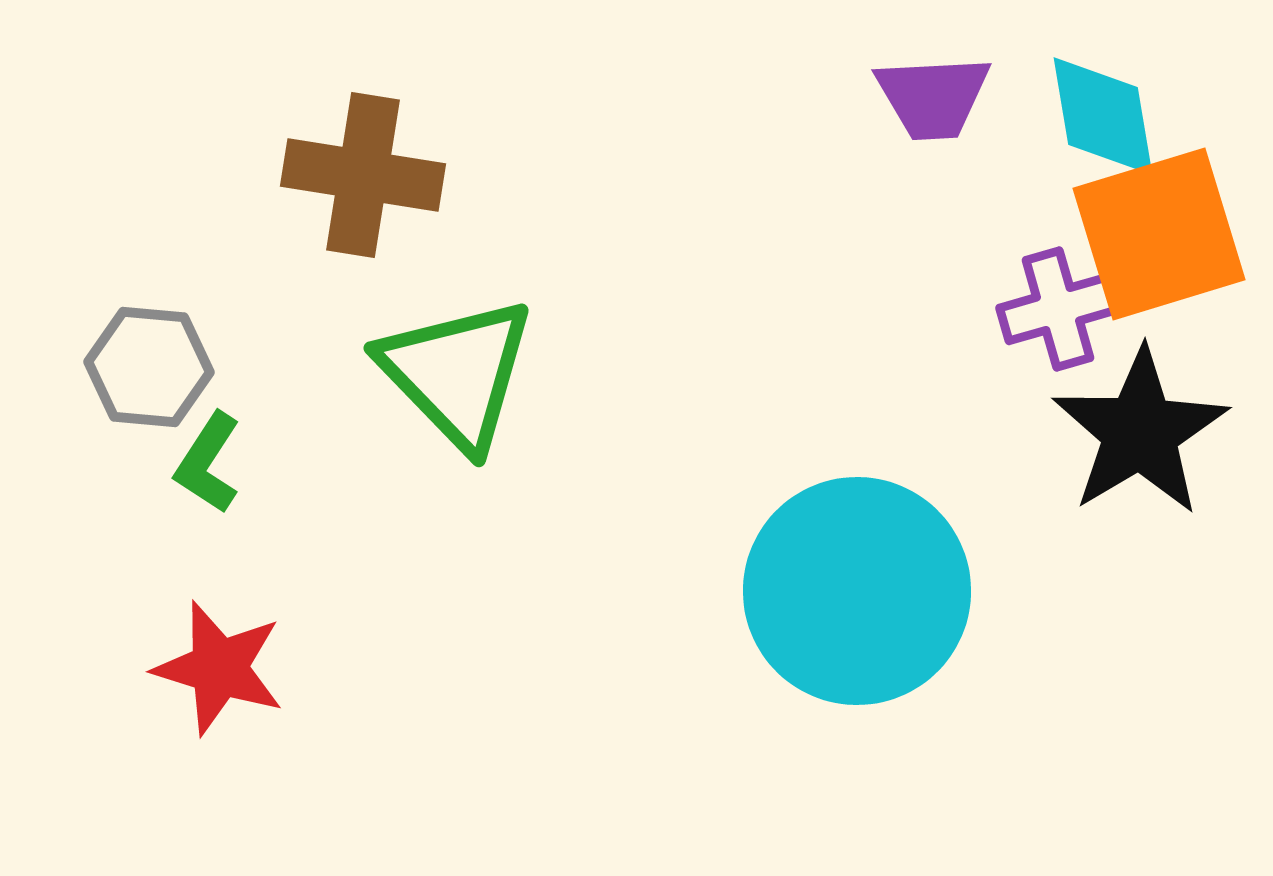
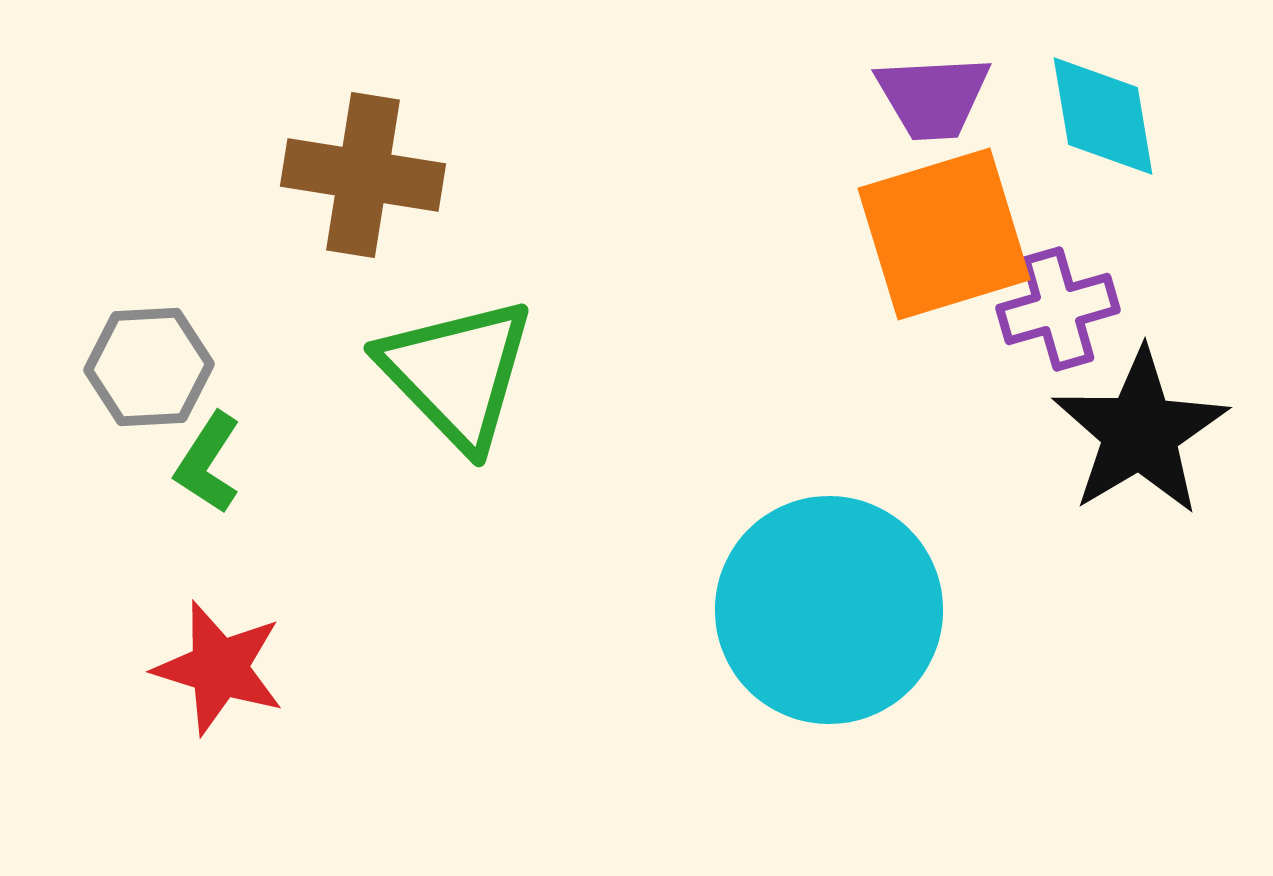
orange square: moved 215 px left
gray hexagon: rotated 8 degrees counterclockwise
cyan circle: moved 28 px left, 19 px down
